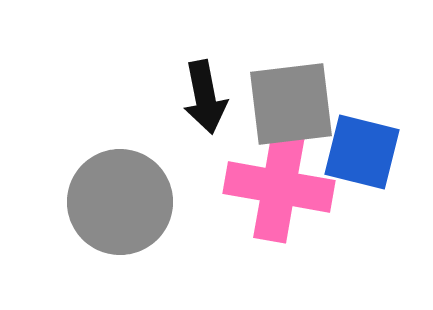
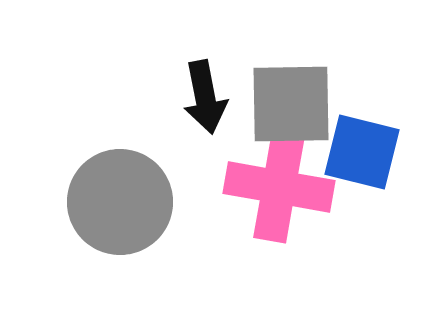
gray square: rotated 6 degrees clockwise
